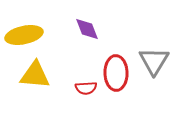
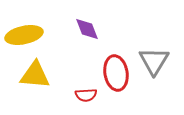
red ellipse: rotated 8 degrees counterclockwise
red semicircle: moved 7 px down
